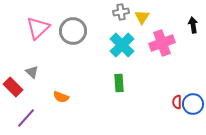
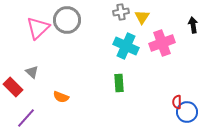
gray circle: moved 6 px left, 11 px up
cyan cross: moved 4 px right, 1 px down; rotated 20 degrees counterclockwise
blue circle: moved 6 px left, 8 px down
